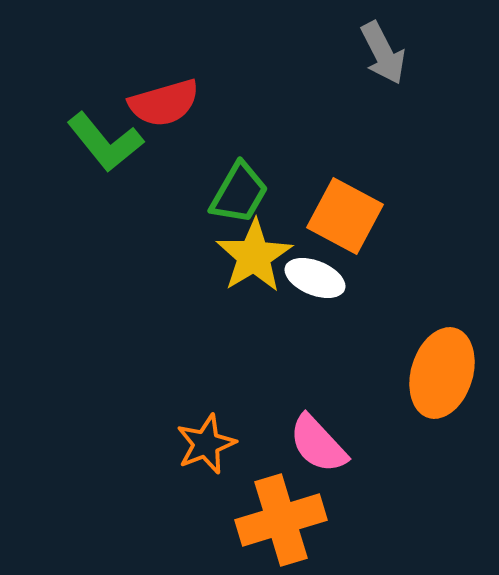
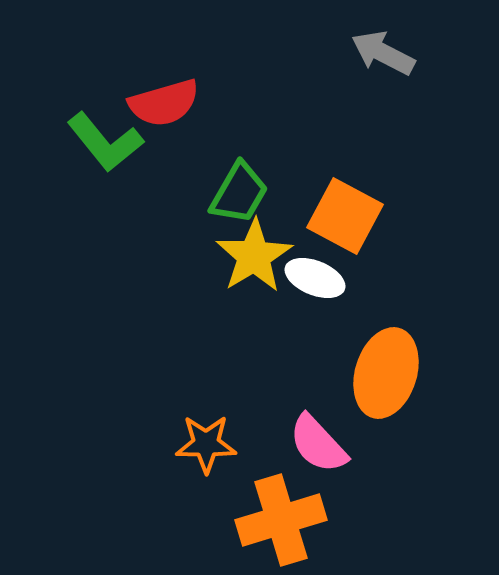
gray arrow: rotated 144 degrees clockwise
orange ellipse: moved 56 px left
orange star: rotated 22 degrees clockwise
